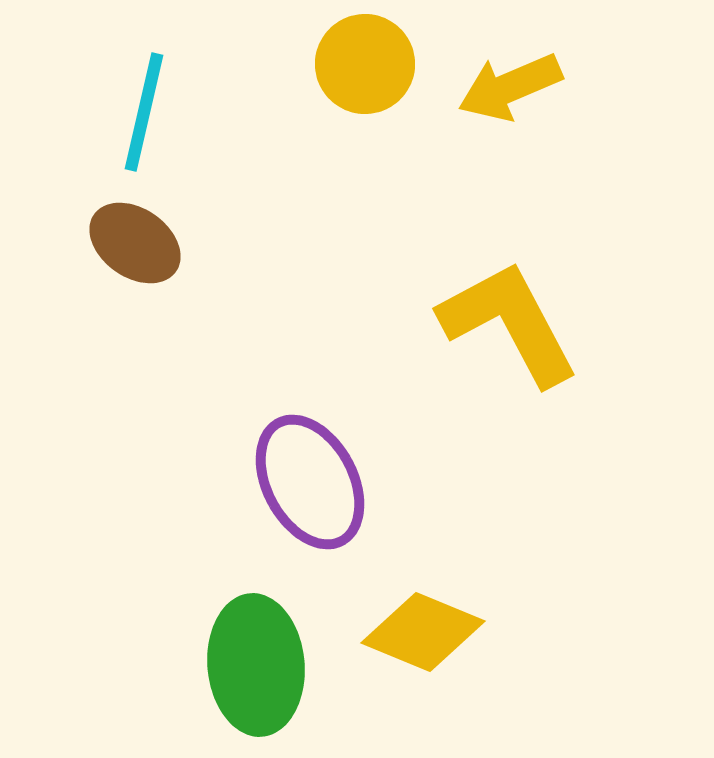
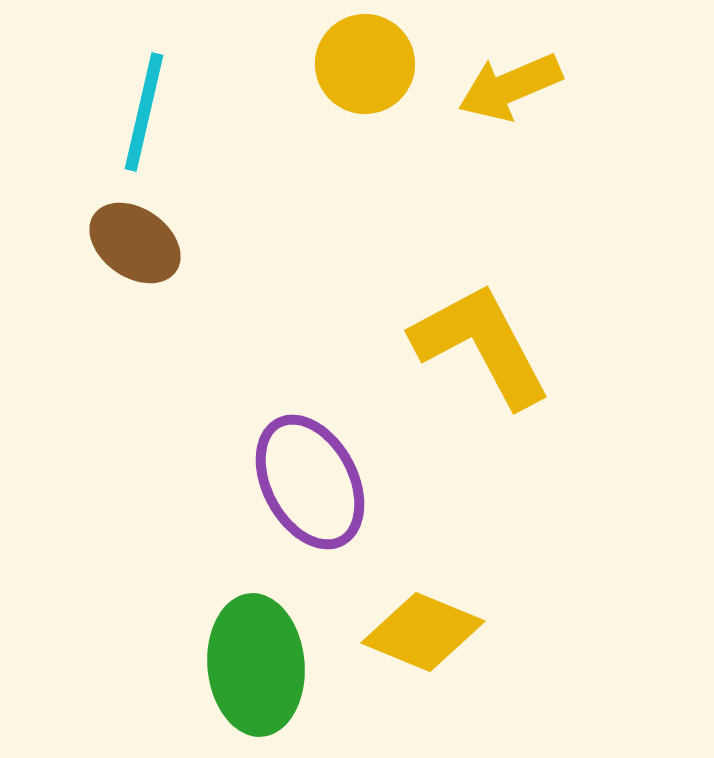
yellow L-shape: moved 28 px left, 22 px down
